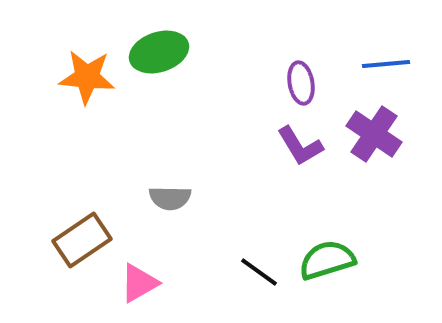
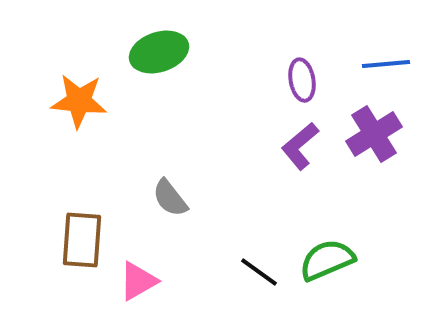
orange star: moved 8 px left, 24 px down
purple ellipse: moved 1 px right, 3 px up
purple cross: rotated 24 degrees clockwise
purple L-shape: rotated 81 degrees clockwise
gray semicircle: rotated 51 degrees clockwise
brown rectangle: rotated 52 degrees counterclockwise
green semicircle: rotated 6 degrees counterclockwise
pink triangle: moved 1 px left, 2 px up
